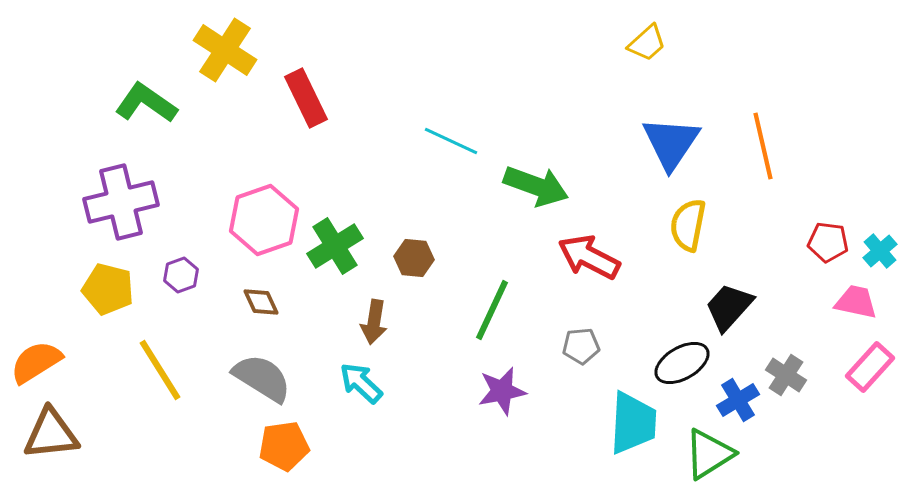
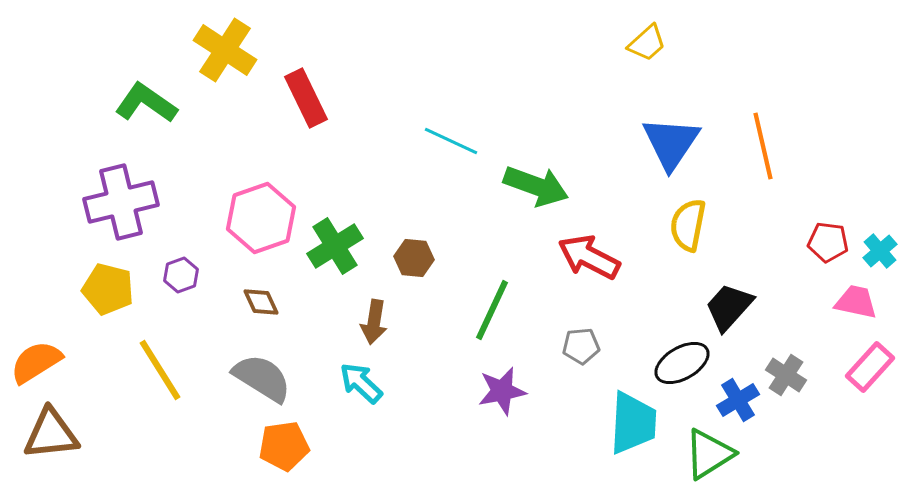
pink hexagon: moved 3 px left, 2 px up
